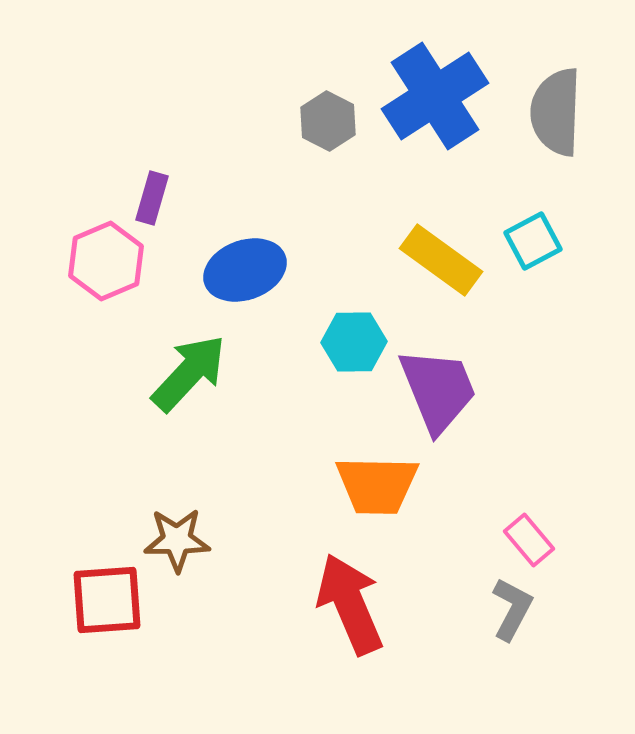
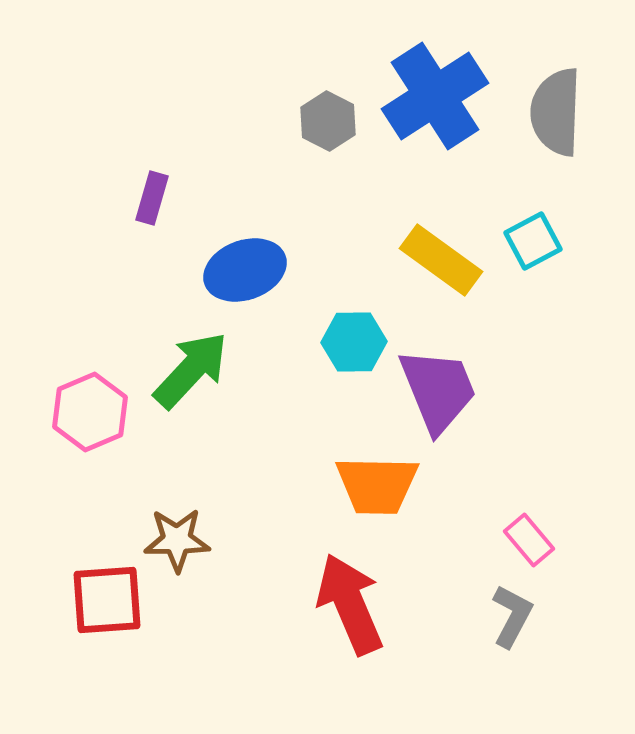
pink hexagon: moved 16 px left, 151 px down
green arrow: moved 2 px right, 3 px up
gray L-shape: moved 7 px down
